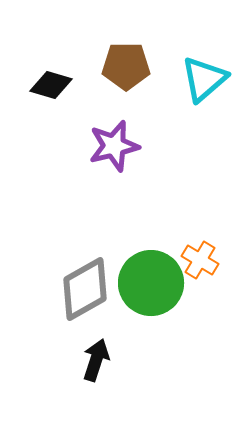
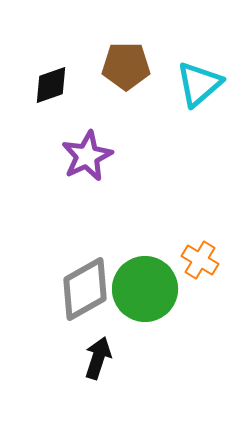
cyan triangle: moved 5 px left, 5 px down
black diamond: rotated 36 degrees counterclockwise
purple star: moved 27 px left, 10 px down; rotated 12 degrees counterclockwise
green circle: moved 6 px left, 6 px down
black arrow: moved 2 px right, 2 px up
